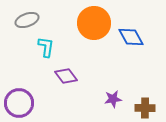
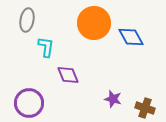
gray ellipse: rotated 60 degrees counterclockwise
purple diamond: moved 2 px right, 1 px up; rotated 15 degrees clockwise
purple star: rotated 24 degrees clockwise
purple circle: moved 10 px right
brown cross: rotated 18 degrees clockwise
